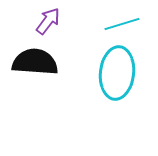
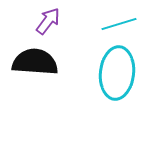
cyan line: moved 3 px left
